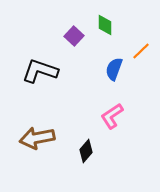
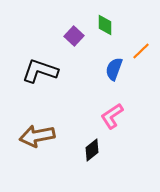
brown arrow: moved 2 px up
black diamond: moved 6 px right, 1 px up; rotated 10 degrees clockwise
